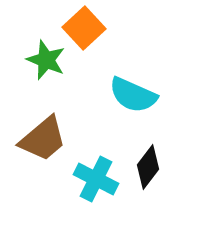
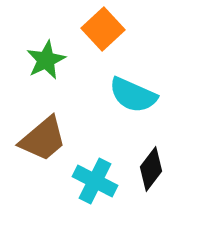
orange square: moved 19 px right, 1 px down
green star: rotated 24 degrees clockwise
black diamond: moved 3 px right, 2 px down
cyan cross: moved 1 px left, 2 px down
